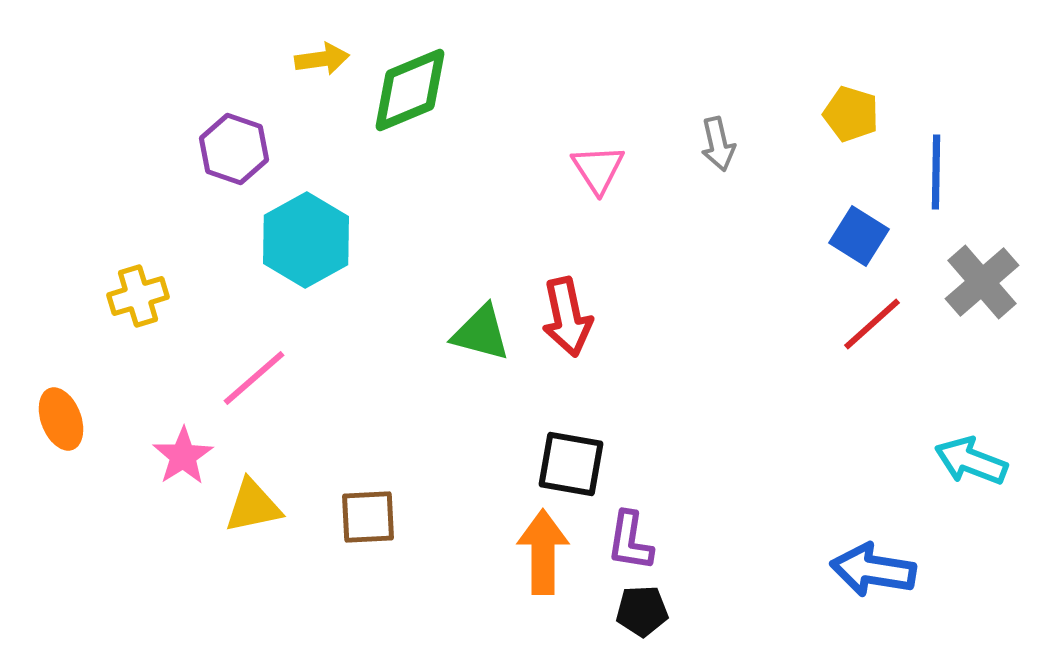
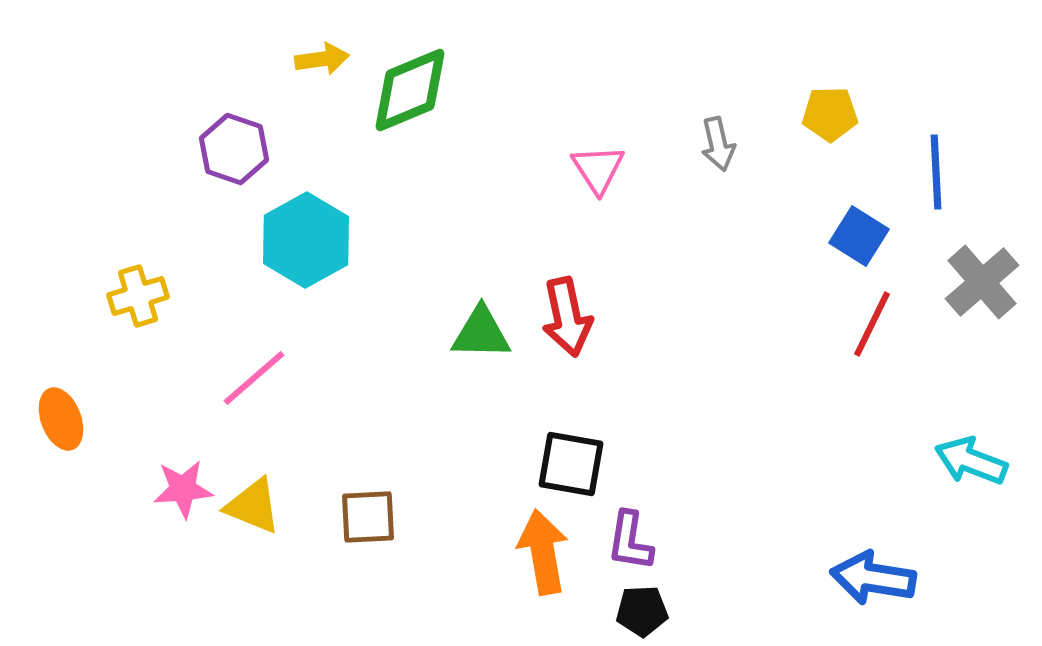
yellow pentagon: moved 21 px left; rotated 18 degrees counterclockwise
blue line: rotated 4 degrees counterclockwise
red line: rotated 22 degrees counterclockwise
green triangle: rotated 14 degrees counterclockwise
pink star: moved 33 px down; rotated 28 degrees clockwise
yellow triangle: rotated 34 degrees clockwise
orange arrow: rotated 10 degrees counterclockwise
blue arrow: moved 8 px down
